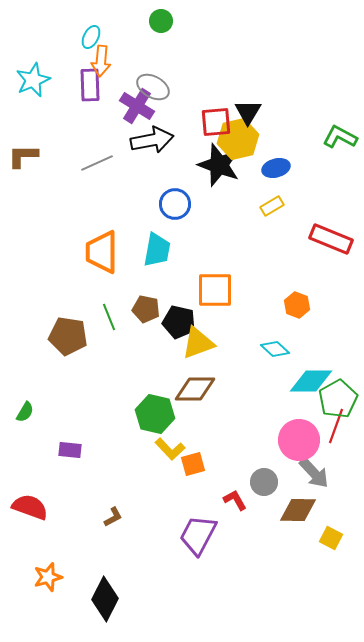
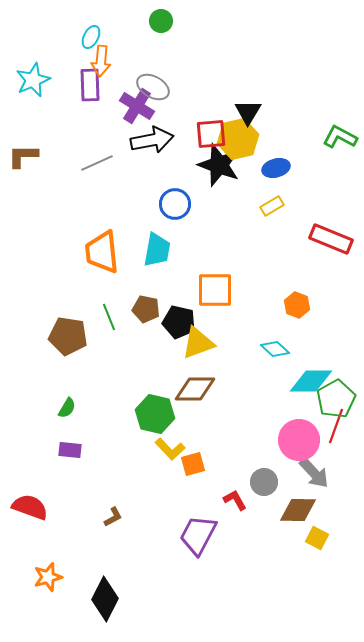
red square at (216, 122): moved 5 px left, 12 px down
orange trapezoid at (102, 252): rotated 6 degrees counterclockwise
green pentagon at (338, 399): moved 2 px left
green semicircle at (25, 412): moved 42 px right, 4 px up
yellow square at (331, 538): moved 14 px left
